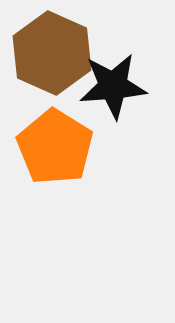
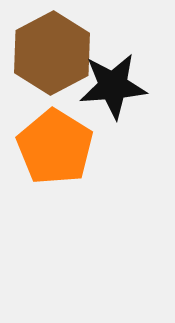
brown hexagon: rotated 8 degrees clockwise
